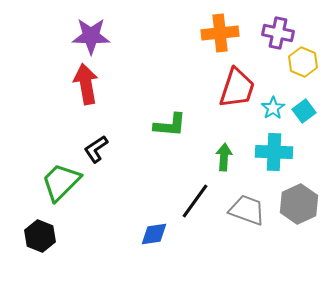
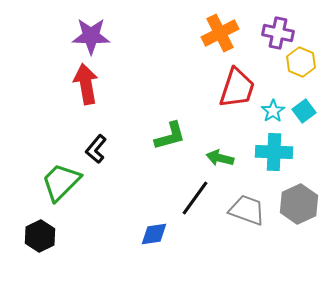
orange cross: rotated 21 degrees counterclockwise
yellow hexagon: moved 2 px left
cyan star: moved 3 px down
green L-shape: moved 11 px down; rotated 20 degrees counterclockwise
black L-shape: rotated 16 degrees counterclockwise
green arrow: moved 4 px left, 1 px down; rotated 80 degrees counterclockwise
black line: moved 3 px up
black hexagon: rotated 12 degrees clockwise
